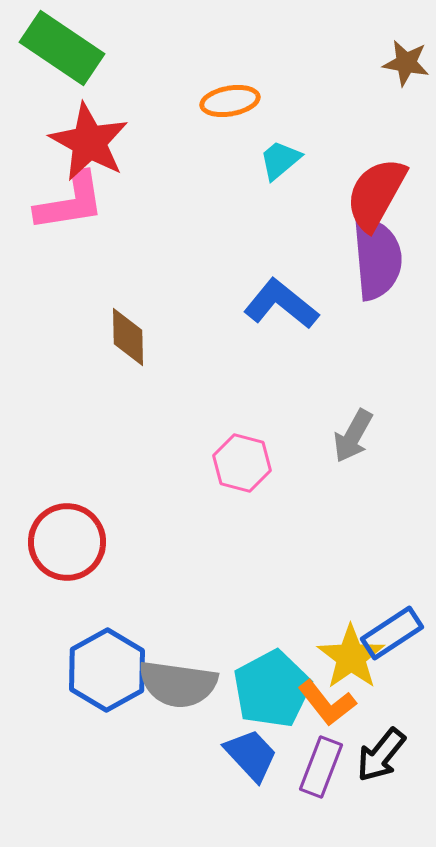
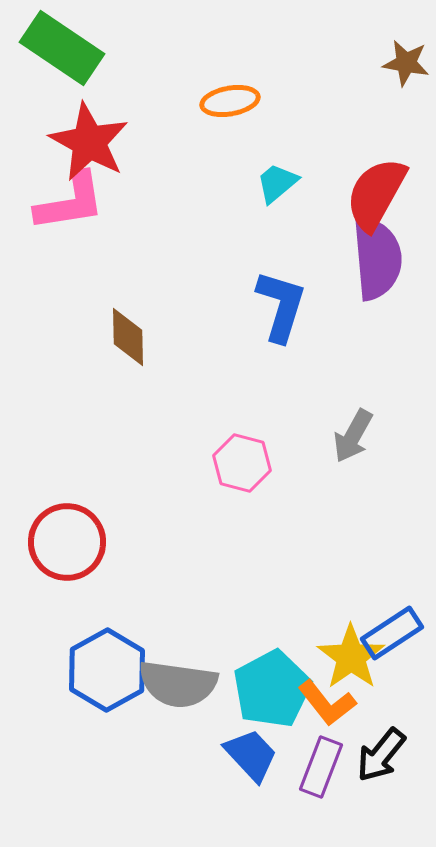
cyan trapezoid: moved 3 px left, 23 px down
blue L-shape: moved 2 px down; rotated 68 degrees clockwise
